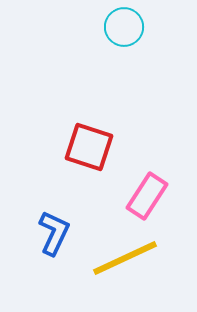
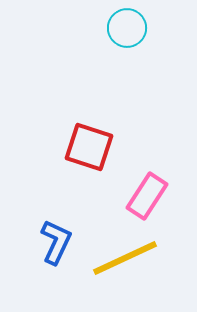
cyan circle: moved 3 px right, 1 px down
blue L-shape: moved 2 px right, 9 px down
